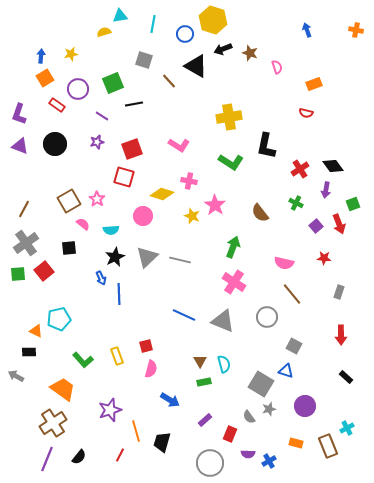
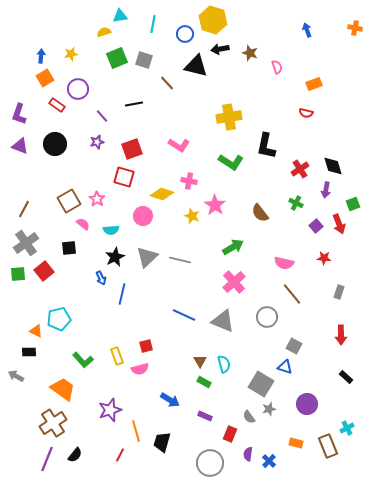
orange cross at (356, 30): moved 1 px left, 2 px up
black arrow at (223, 49): moved 3 px left; rotated 12 degrees clockwise
black triangle at (196, 66): rotated 15 degrees counterclockwise
brown line at (169, 81): moved 2 px left, 2 px down
green square at (113, 83): moved 4 px right, 25 px up
purple line at (102, 116): rotated 16 degrees clockwise
black diamond at (333, 166): rotated 20 degrees clockwise
green arrow at (233, 247): rotated 40 degrees clockwise
pink cross at (234, 282): rotated 15 degrees clockwise
blue line at (119, 294): moved 3 px right; rotated 15 degrees clockwise
pink semicircle at (151, 369): moved 11 px left; rotated 60 degrees clockwise
blue triangle at (286, 371): moved 1 px left, 4 px up
green rectangle at (204, 382): rotated 40 degrees clockwise
purple circle at (305, 406): moved 2 px right, 2 px up
purple rectangle at (205, 420): moved 4 px up; rotated 64 degrees clockwise
purple semicircle at (248, 454): rotated 96 degrees clockwise
black semicircle at (79, 457): moved 4 px left, 2 px up
blue cross at (269, 461): rotated 16 degrees counterclockwise
